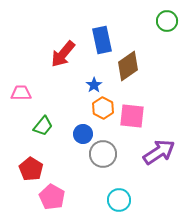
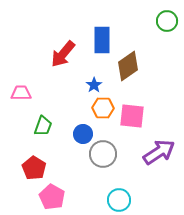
blue rectangle: rotated 12 degrees clockwise
orange hexagon: rotated 25 degrees counterclockwise
green trapezoid: rotated 20 degrees counterclockwise
red pentagon: moved 3 px right, 1 px up
